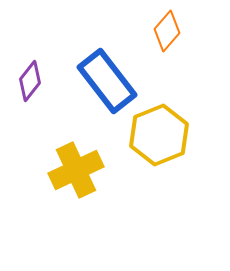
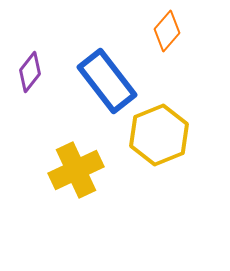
purple diamond: moved 9 px up
